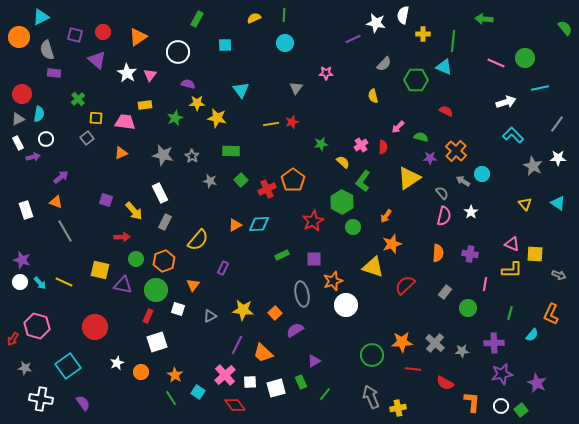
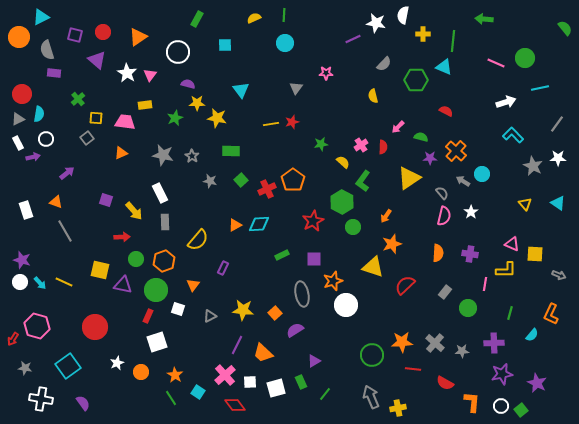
purple arrow at (61, 177): moved 6 px right, 4 px up
gray rectangle at (165, 222): rotated 28 degrees counterclockwise
yellow L-shape at (512, 270): moved 6 px left
